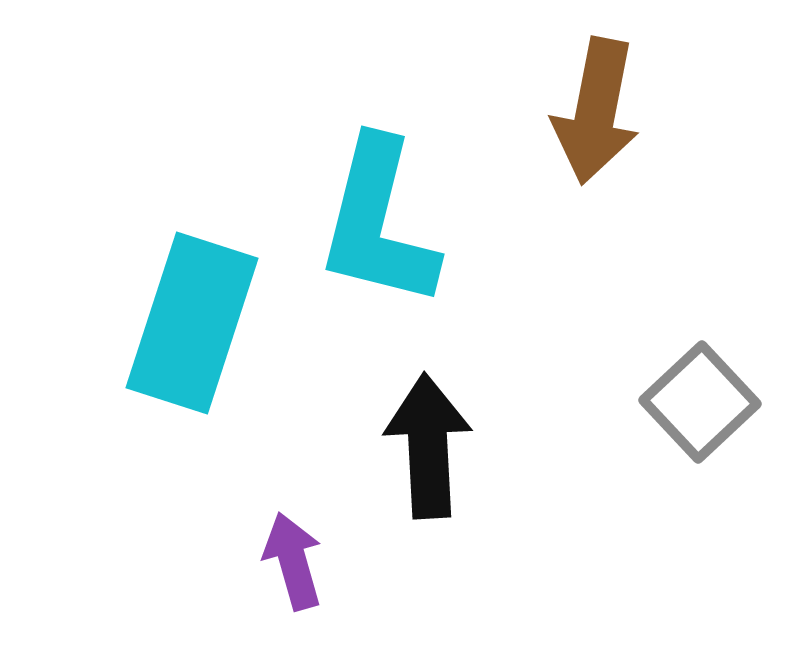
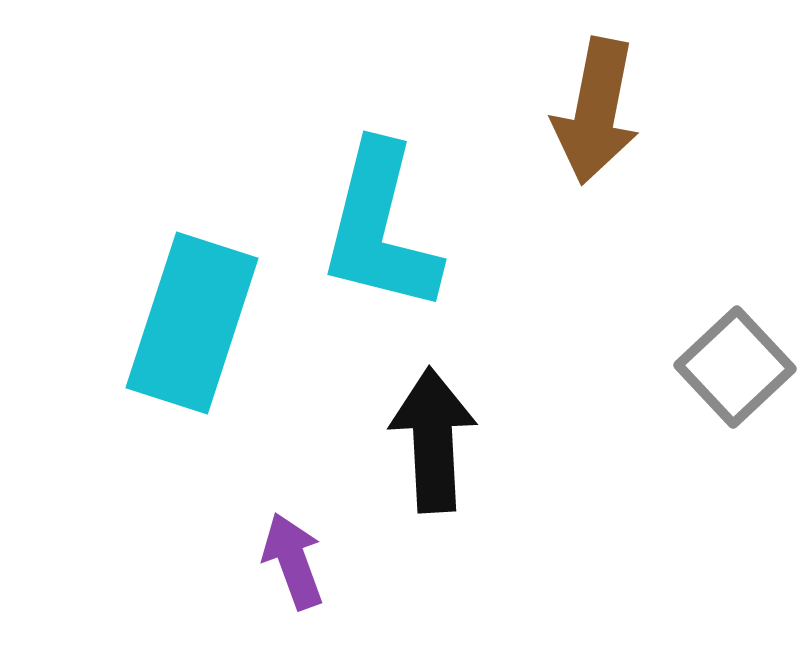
cyan L-shape: moved 2 px right, 5 px down
gray square: moved 35 px right, 35 px up
black arrow: moved 5 px right, 6 px up
purple arrow: rotated 4 degrees counterclockwise
